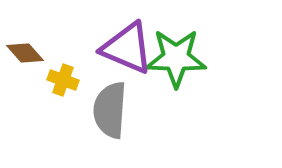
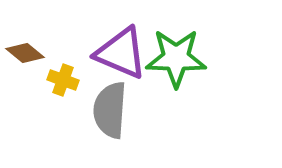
purple triangle: moved 6 px left, 5 px down
brown diamond: rotated 9 degrees counterclockwise
